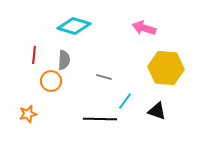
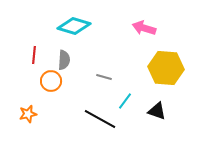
black line: rotated 28 degrees clockwise
